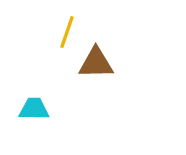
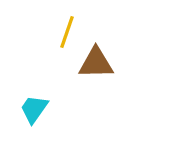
cyan trapezoid: rotated 56 degrees counterclockwise
